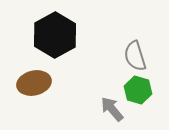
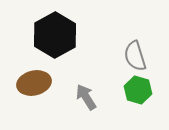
gray arrow: moved 26 px left, 12 px up; rotated 8 degrees clockwise
